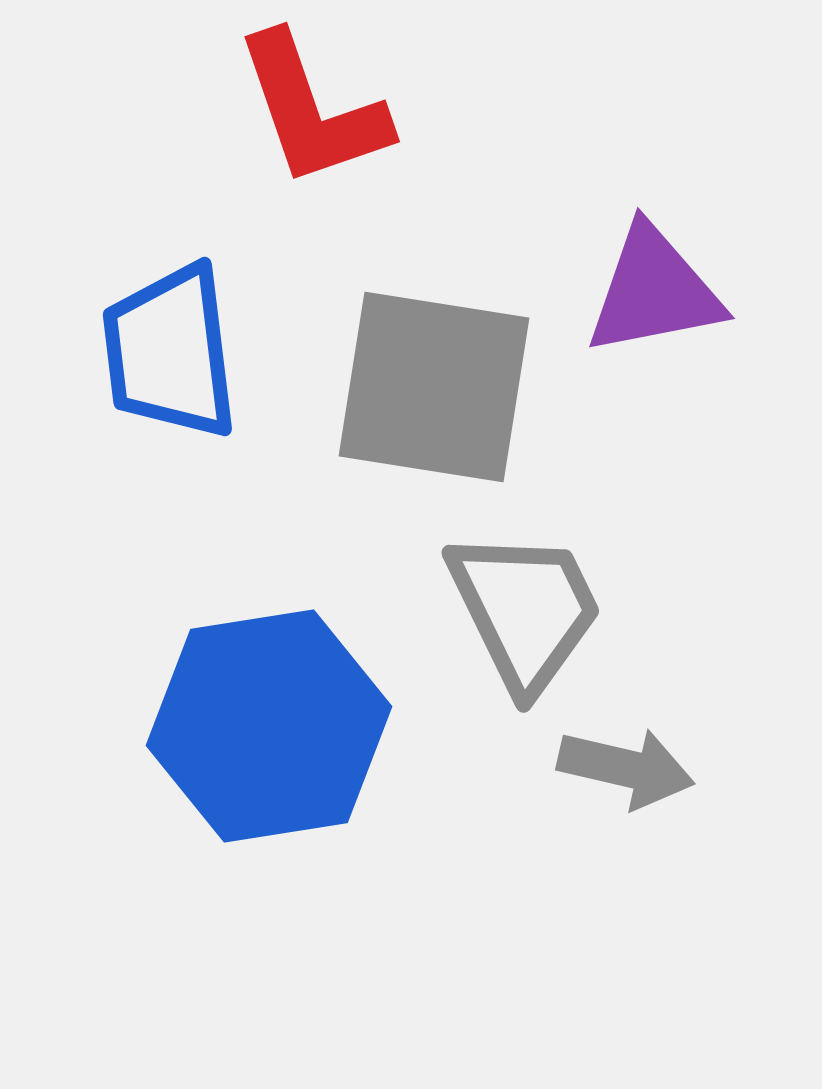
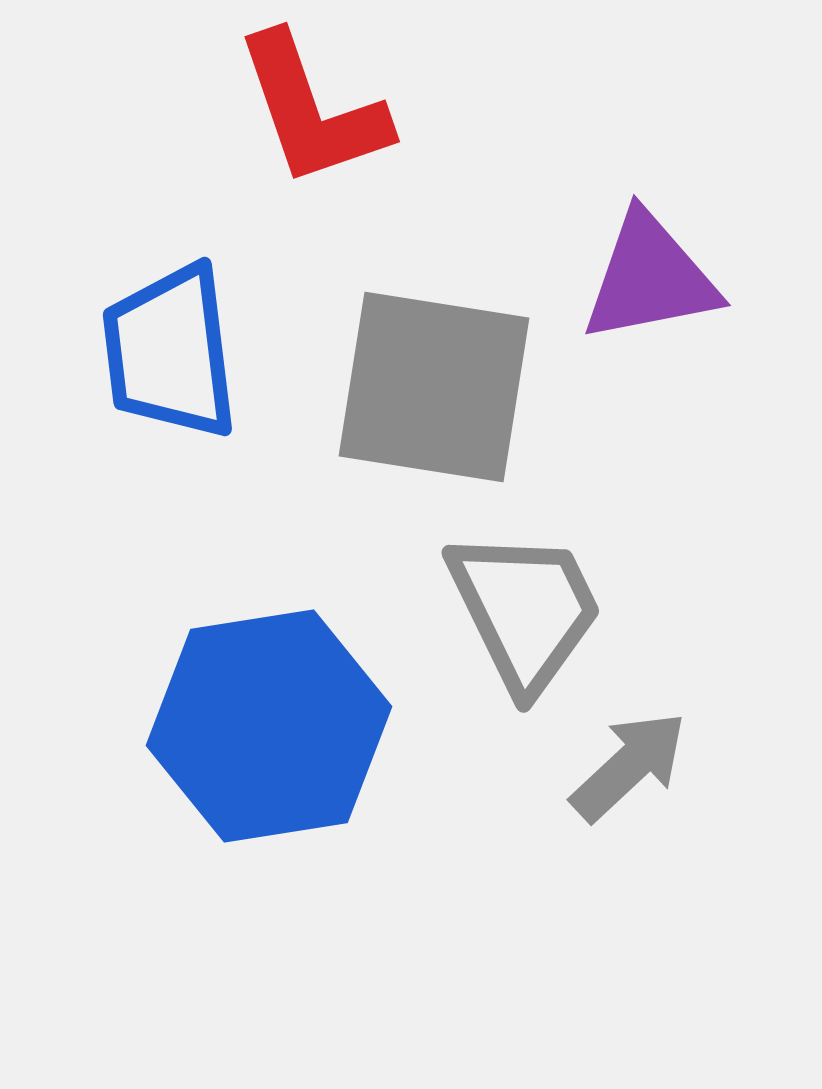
purple triangle: moved 4 px left, 13 px up
gray arrow: moved 3 px right, 2 px up; rotated 56 degrees counterclockwise
